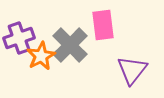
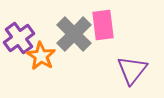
purple cross: rotated 16 degrees counterclockwise
gray cross: moved 4 px right, 11 px up
orange star: rotated 12 degrees counterclockwise
